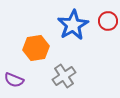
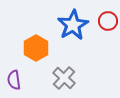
orange hexagon: rotated 20 degrees counterclockwise
gray cross: moved 2 px down; rotated 15 degrees counterclockwise
purple semicircle: rotated 60 degrees clockwise
